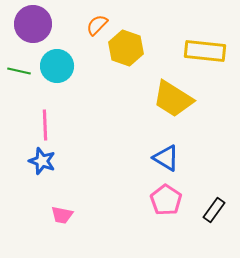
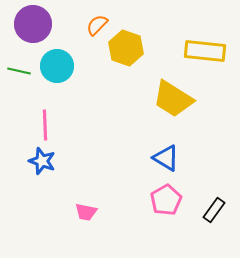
pink pentagon: rotated 8 degrees clockwise
pink trapezoid: moved 24 px right, 3 px up
